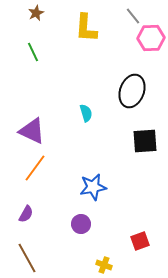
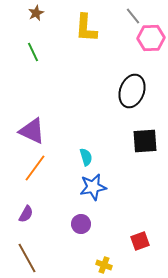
cyan semicircle: moved 44 px down
